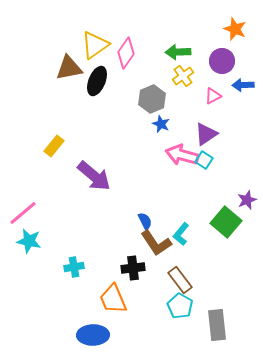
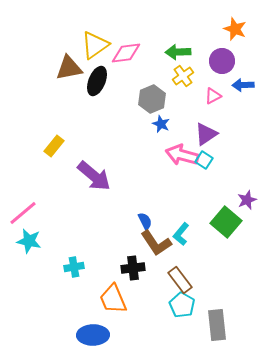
pink diamond: rotated 48 degrees clockwise
cyan pentagon: moved 2 px right, 1 px up
